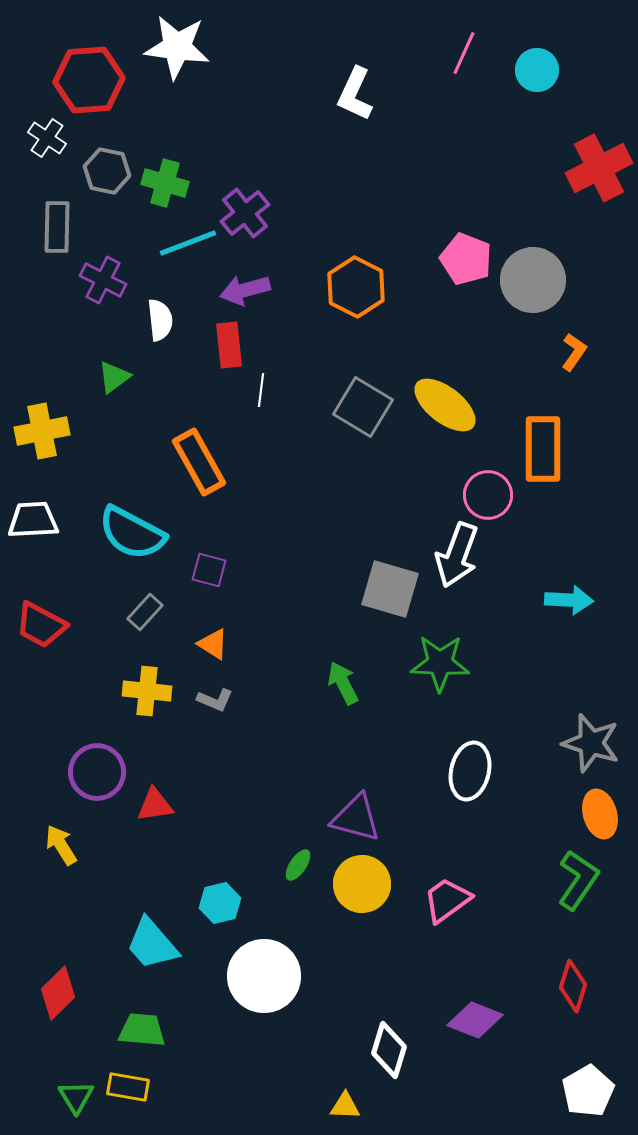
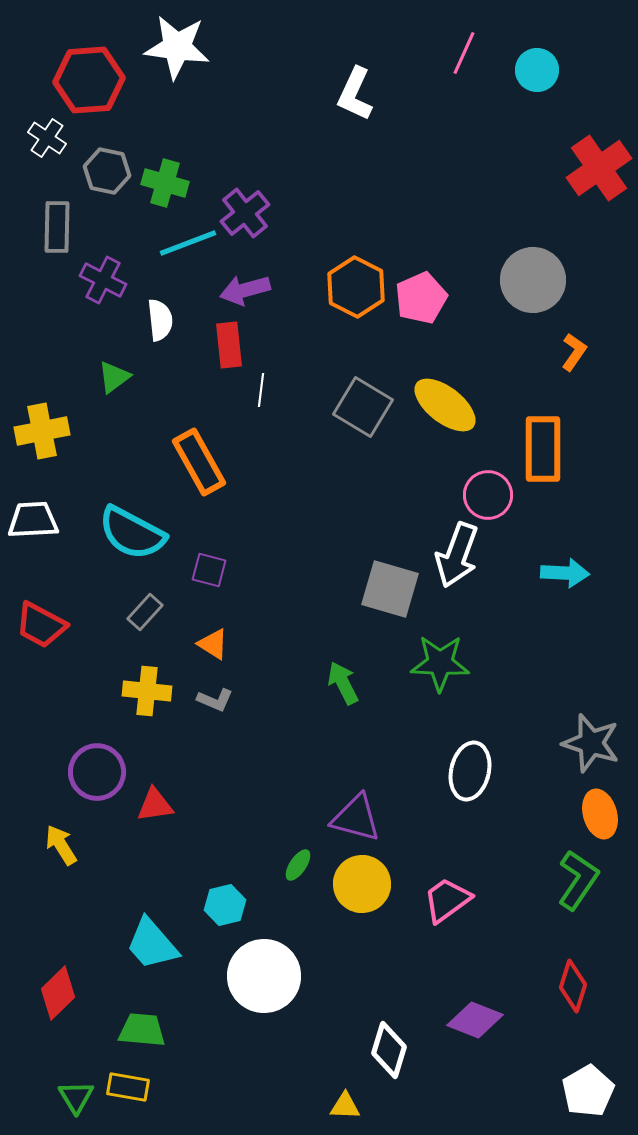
red cross at (599, 168): rotated 8 degrees counterclockwise
pink pentagon at (466, 259): moved 45 px left, 39 px down; rotated 27 degrees clockwise
cyan arrow at (569, 600): moved 4 px left, 27 px up
cyan hexagon at (220, 903): moved 5 px right, 2 px down
